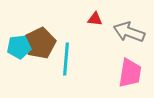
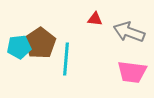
brown pentagon: rotated 8 degrees counterclockwise
pink trapezoid: moved 2 px right, 1 px up; rotated 88 degrees clockwise
